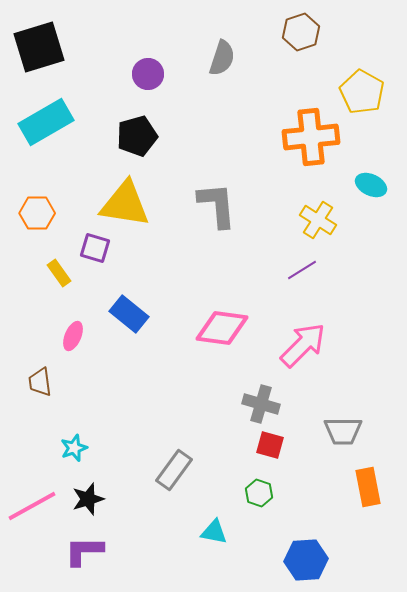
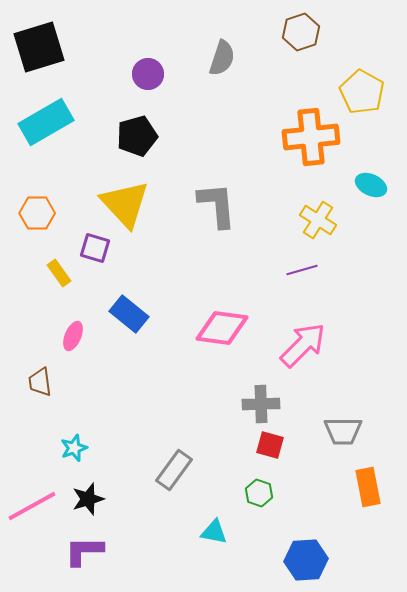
yellow triangle: rotated 38 degrees clockwise
purple line: rotated 16 degrees clockwise
gray cross: rotated 18 degrees counterclockwise
